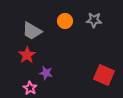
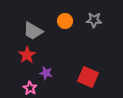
gray trapezoid: moved 1 px right
red square: moved 16 px left, 2 px down
